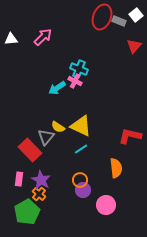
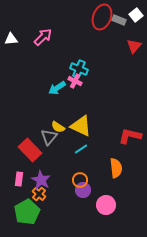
gray rectangle: moved 1 px up
gray triangle: moved 3 px right
